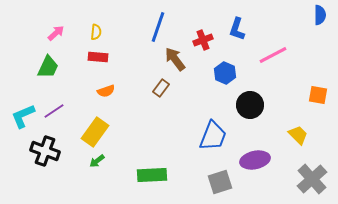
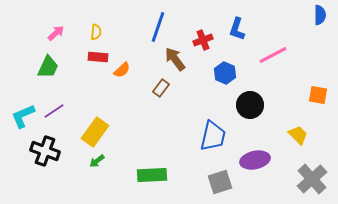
orange semicircle: moved 16 px right, 21 px up; rotated 24 degrees counterclockwise
blue trapezoid: rotated 8 degrees counterclockwise
